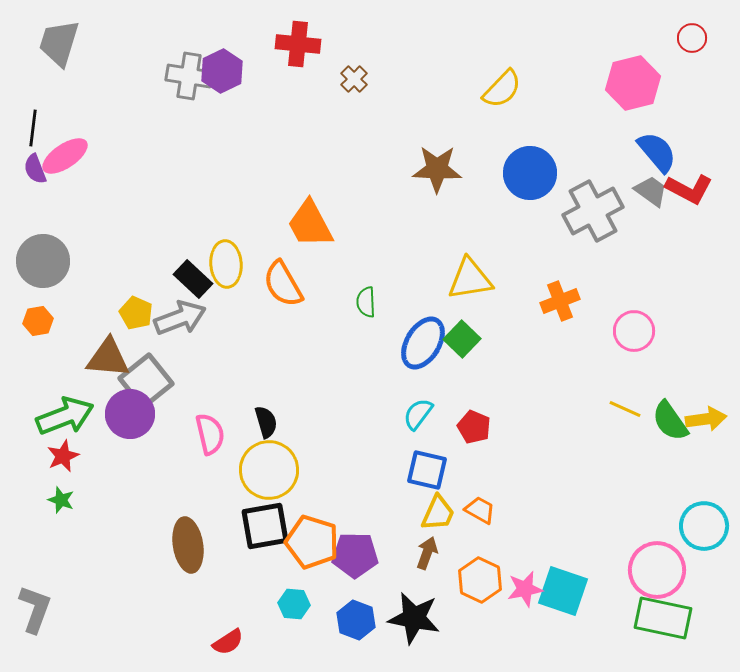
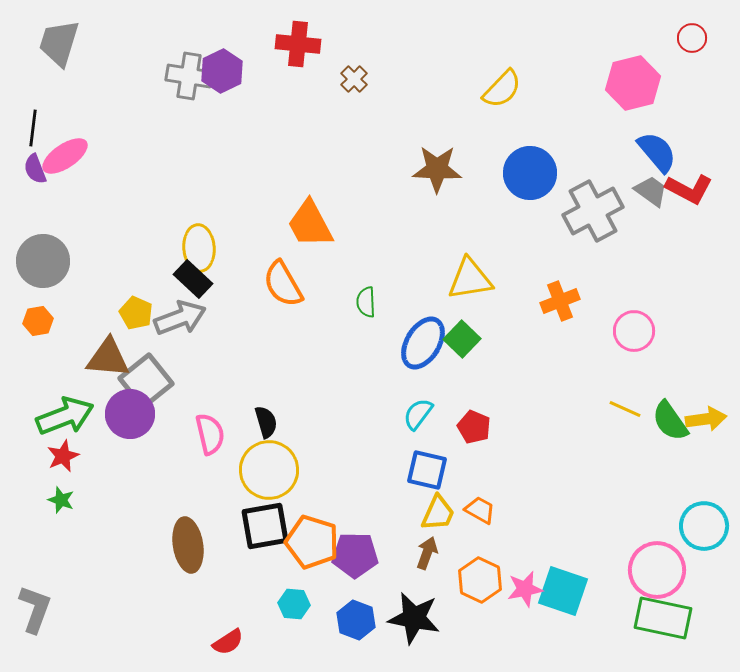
yellow ellipse at (226, 264): moved 27 px left, 16 px up
